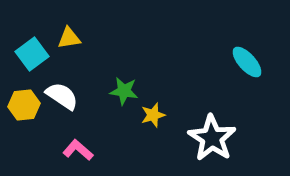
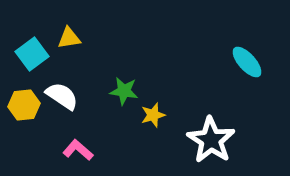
white star: moved 1 px left, 2 px down
